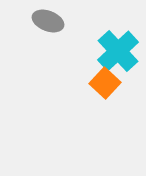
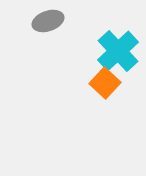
gray ellipse: rotated 40 degrees counterclockwise
